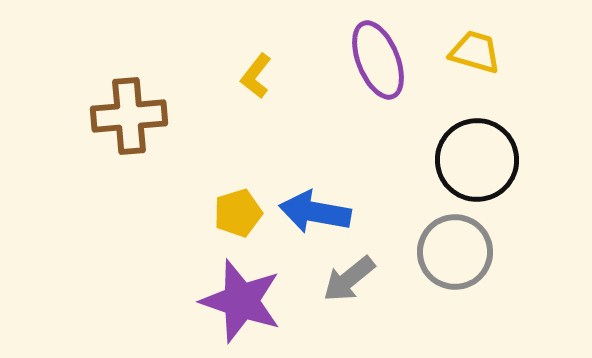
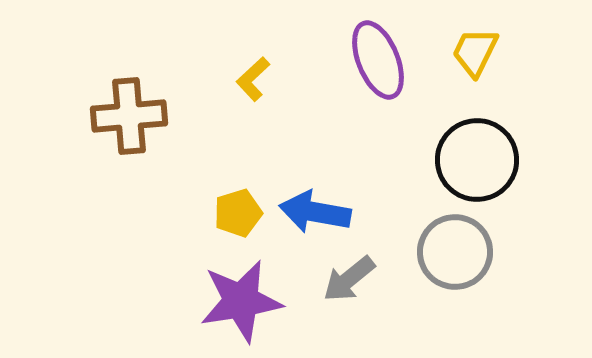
yellow trapezoid: rotated 80 degrees counterclockwise
yellow L-shape: moved 3 px left, 3 px down; rotated 9 degrees clockwise
purple star: rotated 28 degrees counterclockwise
